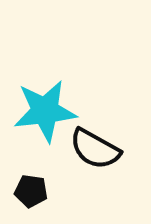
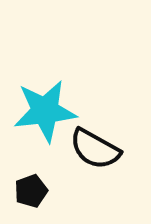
black pentagon: rotated 28 degrees counterclockwise
